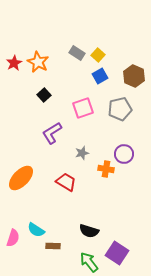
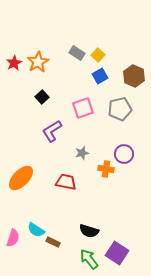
orange star: rotated 15 degrees clockwise
black square: moved 2 px left, 2 px down
purple L-shape: moved 2 px up
red trapezoid: rotated 20 degrees counterclockwise
brown rectangle: moved 4 px up; rotated 24 degrees clockwise
green arrow: moved 3 px up
